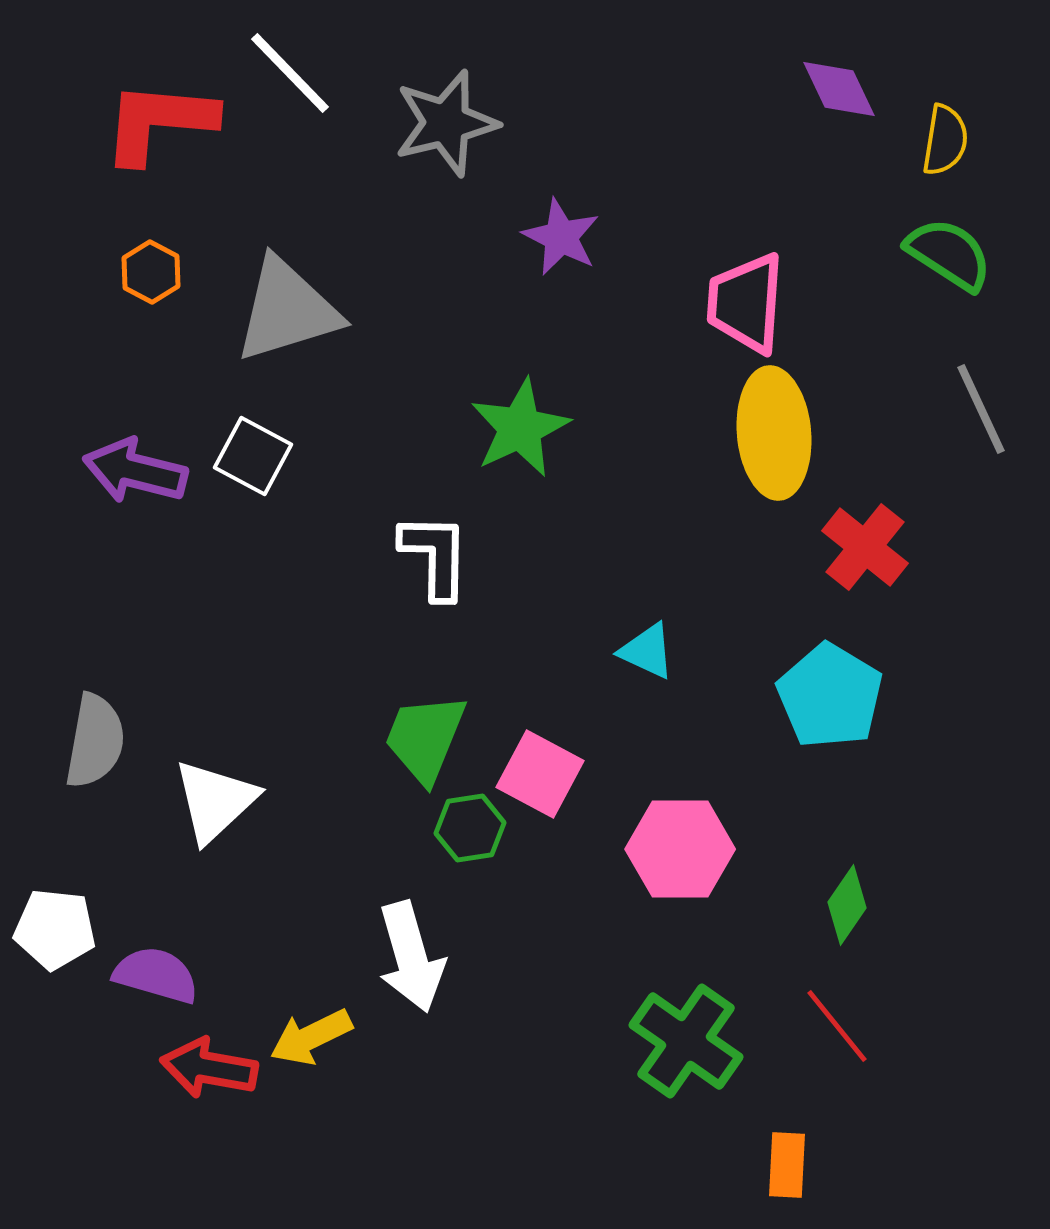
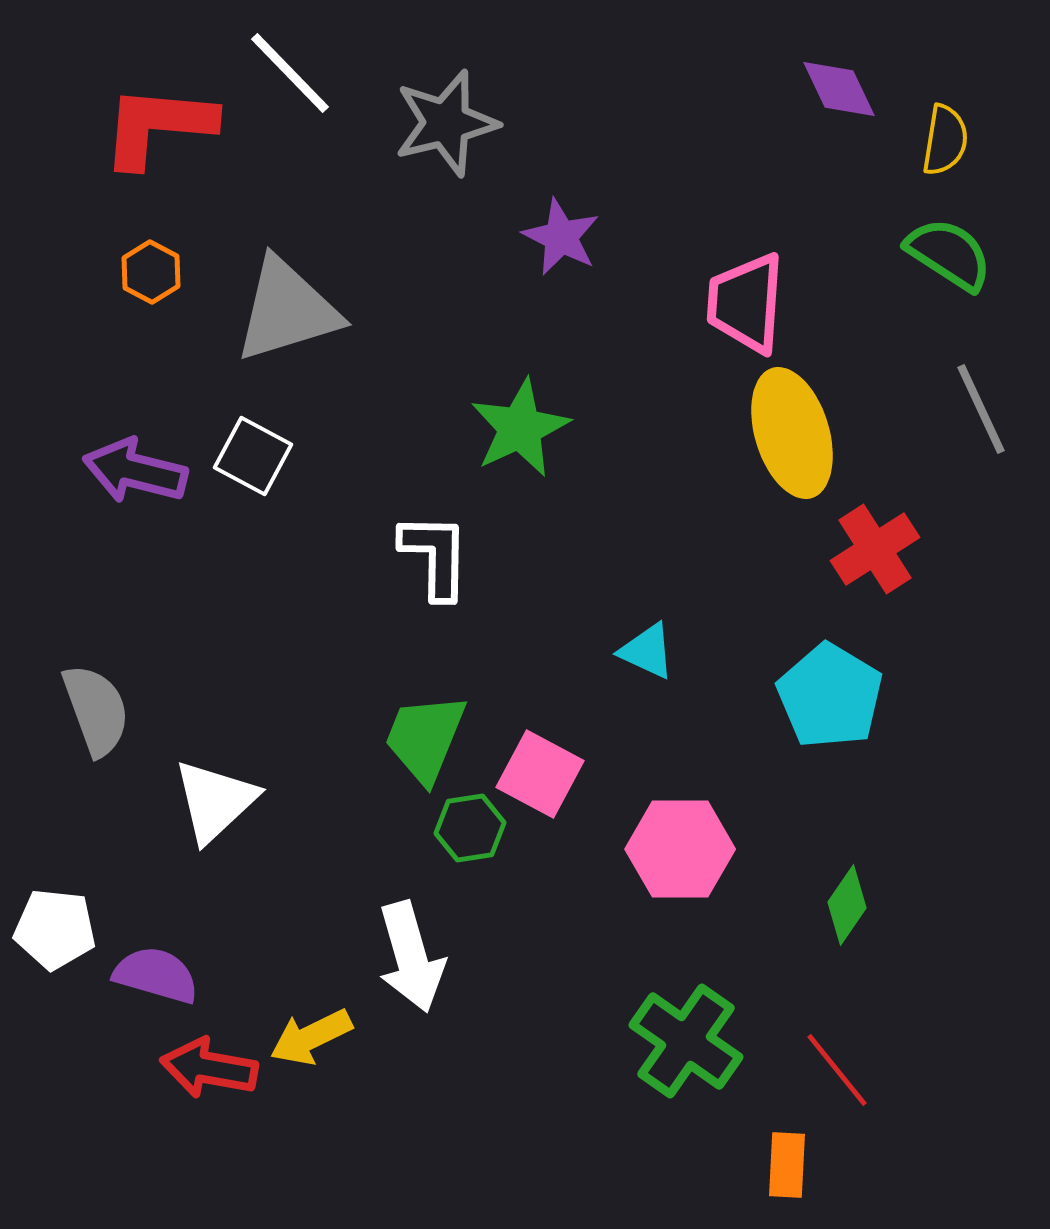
red L-shape: moved 1 px left, 4 px down
yellow ellipse: moved 18 px right; rotated 12 degrees counterclockwise
red cross: moved 10 px right, 2 px down; rotated 18 degrees clockwise
gray semicircle: moved 1 px right, 31 px up; rotated 30 degrees counterclockwise
red line: moved 44 px down
